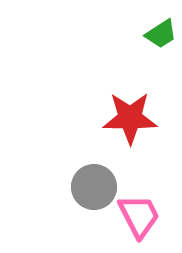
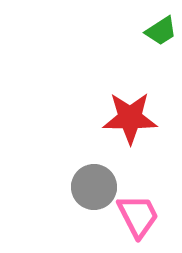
green trapezoid: moved 3 px up
pink trapezoid: moved 1 px left
